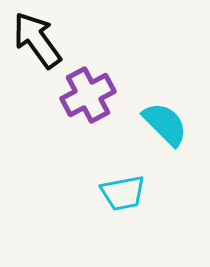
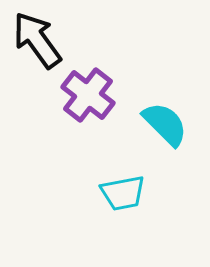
purple cross: rotated 24 degrees counterclockwise
